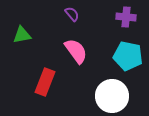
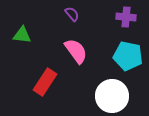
green triangle: rotated 18 degrees clockwise
red rectangle: rotated 12 degrees clockwise
